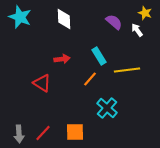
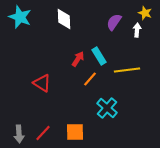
purple semicircle: rotated 96 degrees counterclockwise
white arrow: rotated 40 degrees clockwise
red arrow: moved 16 px right; rotated 49 degrees counterclockwise
